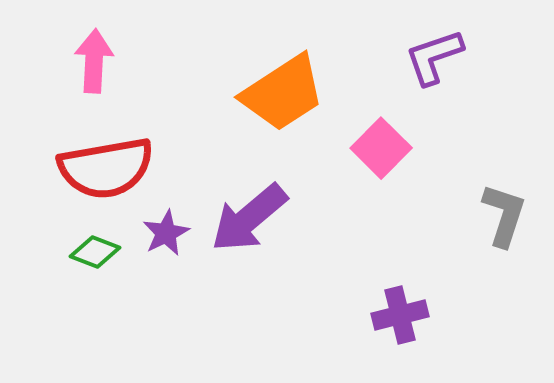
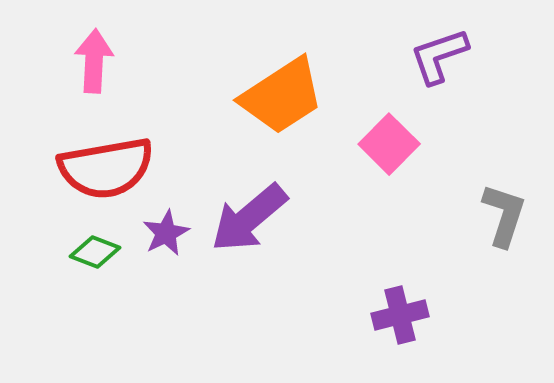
purple L-shape: moved 5 px right, 1 px up
orange trapezoid: moved 1 px left, 3 px down
pink square: moved 8 px right, 4 px up
